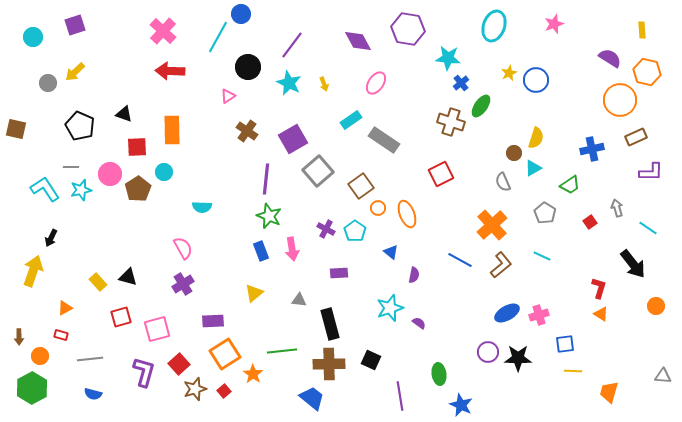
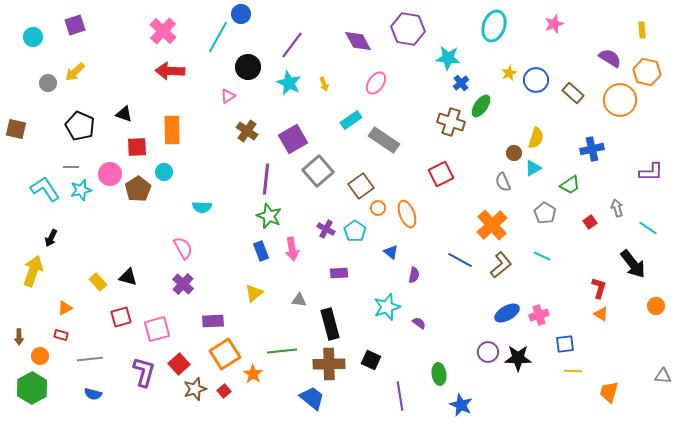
brown rectangle at (636, 137): moved 63 px left, 44 px up; rotated 65 degrees clockwise
purple cross at (183, 284): rotated 15 degrees counterclockwise
cyan star at (390, 308): moved 3 px left, 1 px up
